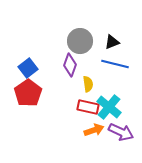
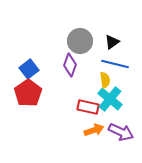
black triangle: rotated 14 degrees counterclockwise
blue square: moved 1 px right, 1 px down
yellow semicircle: moved 17 px right, 4 px up
cyan cross: moved 1 px right, 8 px up
